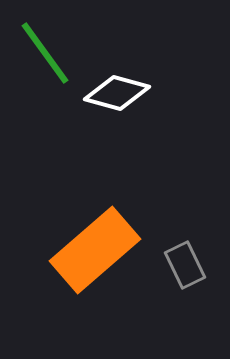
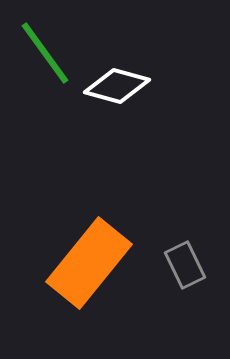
white diamond: moved 7 px up
orange rectangle: moved 6 px left, 13 px down; rotated 10 degrees counterclockwise
